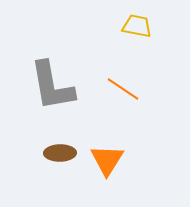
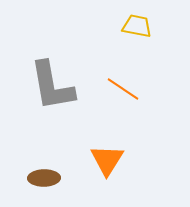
brown ellipse: moved 16 px left, 25 px down
